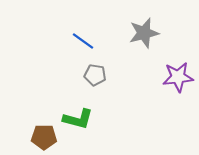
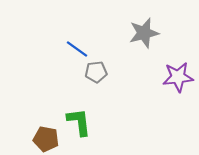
blue line: moved 6 px left, 8 px down
gray pentagon: moved 1 px right, 3 px up; rotated 15 degrees counterclockwise
green L-shape: moved 1 px right, 3 px down; rotated 112 degrees counterclockwise
brown pentagon: moved 2 px right, 2 px down; rotated 10 degrees clockwise
